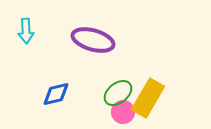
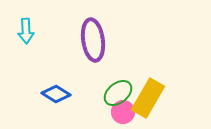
purple ellipse: rotated 66 degrees clockwise
blue diamond: rotated 44 degrees clockwise
